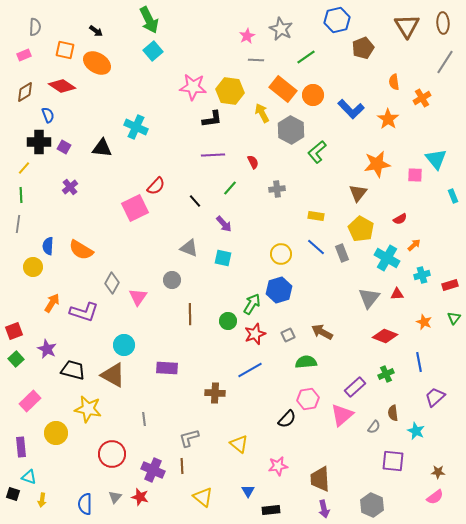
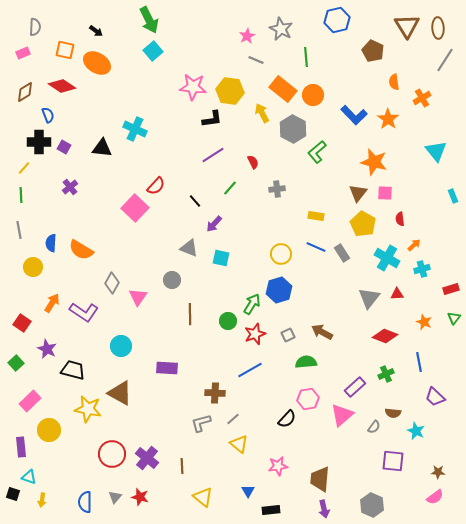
brown ellipse at (443, 23): moved 5 px left, 5 px down
brown pentagon at (363, 48): moved 10 px right, 3 px down; rotated 25 degrees counterclockwise
pink rectangle at (24, 55): moved 1 px left, 2 px up
green line at (306, 57): rotated 60 degrees counterclockwise
gray line at (256, 60): rotated 21 degrees clockwise
gray line at (445, 62): moved 2 px up
blue L-shape at (351, 109): moved 3 px right, 6 px down
cyan cross at (136, 127): moved 1 px left, 2 px down
gray hexagon at (291, 130): moved 2 px right, 1 px up
purple line at (213, 155): rotated 30 degrees counterclockwise
cyan triangle at (436, 159): moved 8 px up
orange star at (377, 164): moved 3 px left, 2 px up; rotated 24 degrees clockwise
pink square at (415, 175): moved 30 px left, 18 px down
pink square at (135, 208): rotated 20 degrees counterclockwise
red semicircle at (400, 219): rotated 112 degrees clockwise
gray line at (18, 224): moved 1 px right, 6 px down; rotated 18 degrees counterclockwise
purple arrow at (224, 224): moved 10 px left; rotated 84 degrees clockwise
yellow pentagon at (361, 229): moved 2 px right, 5 px up
blue semicircle at (48, 246): moved 3 px right, 3 px up
blue line at (316, 247): rotated 18 degrees counterclockwise
gray rectangle at (342, 253): rotated 12 degrees counterclockwise
cyan square at (223, 258): moved 2 px left
cyan cross at (422, 275): moved 6 px up
red rectangle at (450, 285): moved 1 px right, 4 px down
purple L-shape at (84, 312): rotated 16 degrees clockwise
red square at (14, 331): moved 8 px right, 8 px up; rotated 36 degrees counterclockwise
cyan circle at (124, 345): moved 3 px left, 1 px down
green square at (16, 359): moved 4 px down
brown triangle at (113, 375): moved 7 px right, 18 px down
purple trapezoid at (435, 397): rotated 95 degrees counterclockwise
brown semicircle at (393, 413): rotated 77 degrees counterclockwise
gray line at (144, 419): moved 89 px right; rotated 56 degrees clockwise
yellow circle at (56, 433): moved 7 px left, 3 px up
gray L-shape at (189, 438): moved 12 px right, 15 px up
purple cross at (153, 470): moved 6 px left, 12 px up; rotated 15 degrees clockwise
brown trapezoid at (320, 479): rotated 8 degrees clockwise
blue semicircle at (85, 504): moved 2 px up
